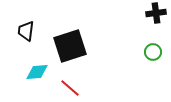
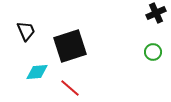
black cross: rotated 18 degrees counterclockwise
black trapezoid: rotated 150 degrees clockwise
